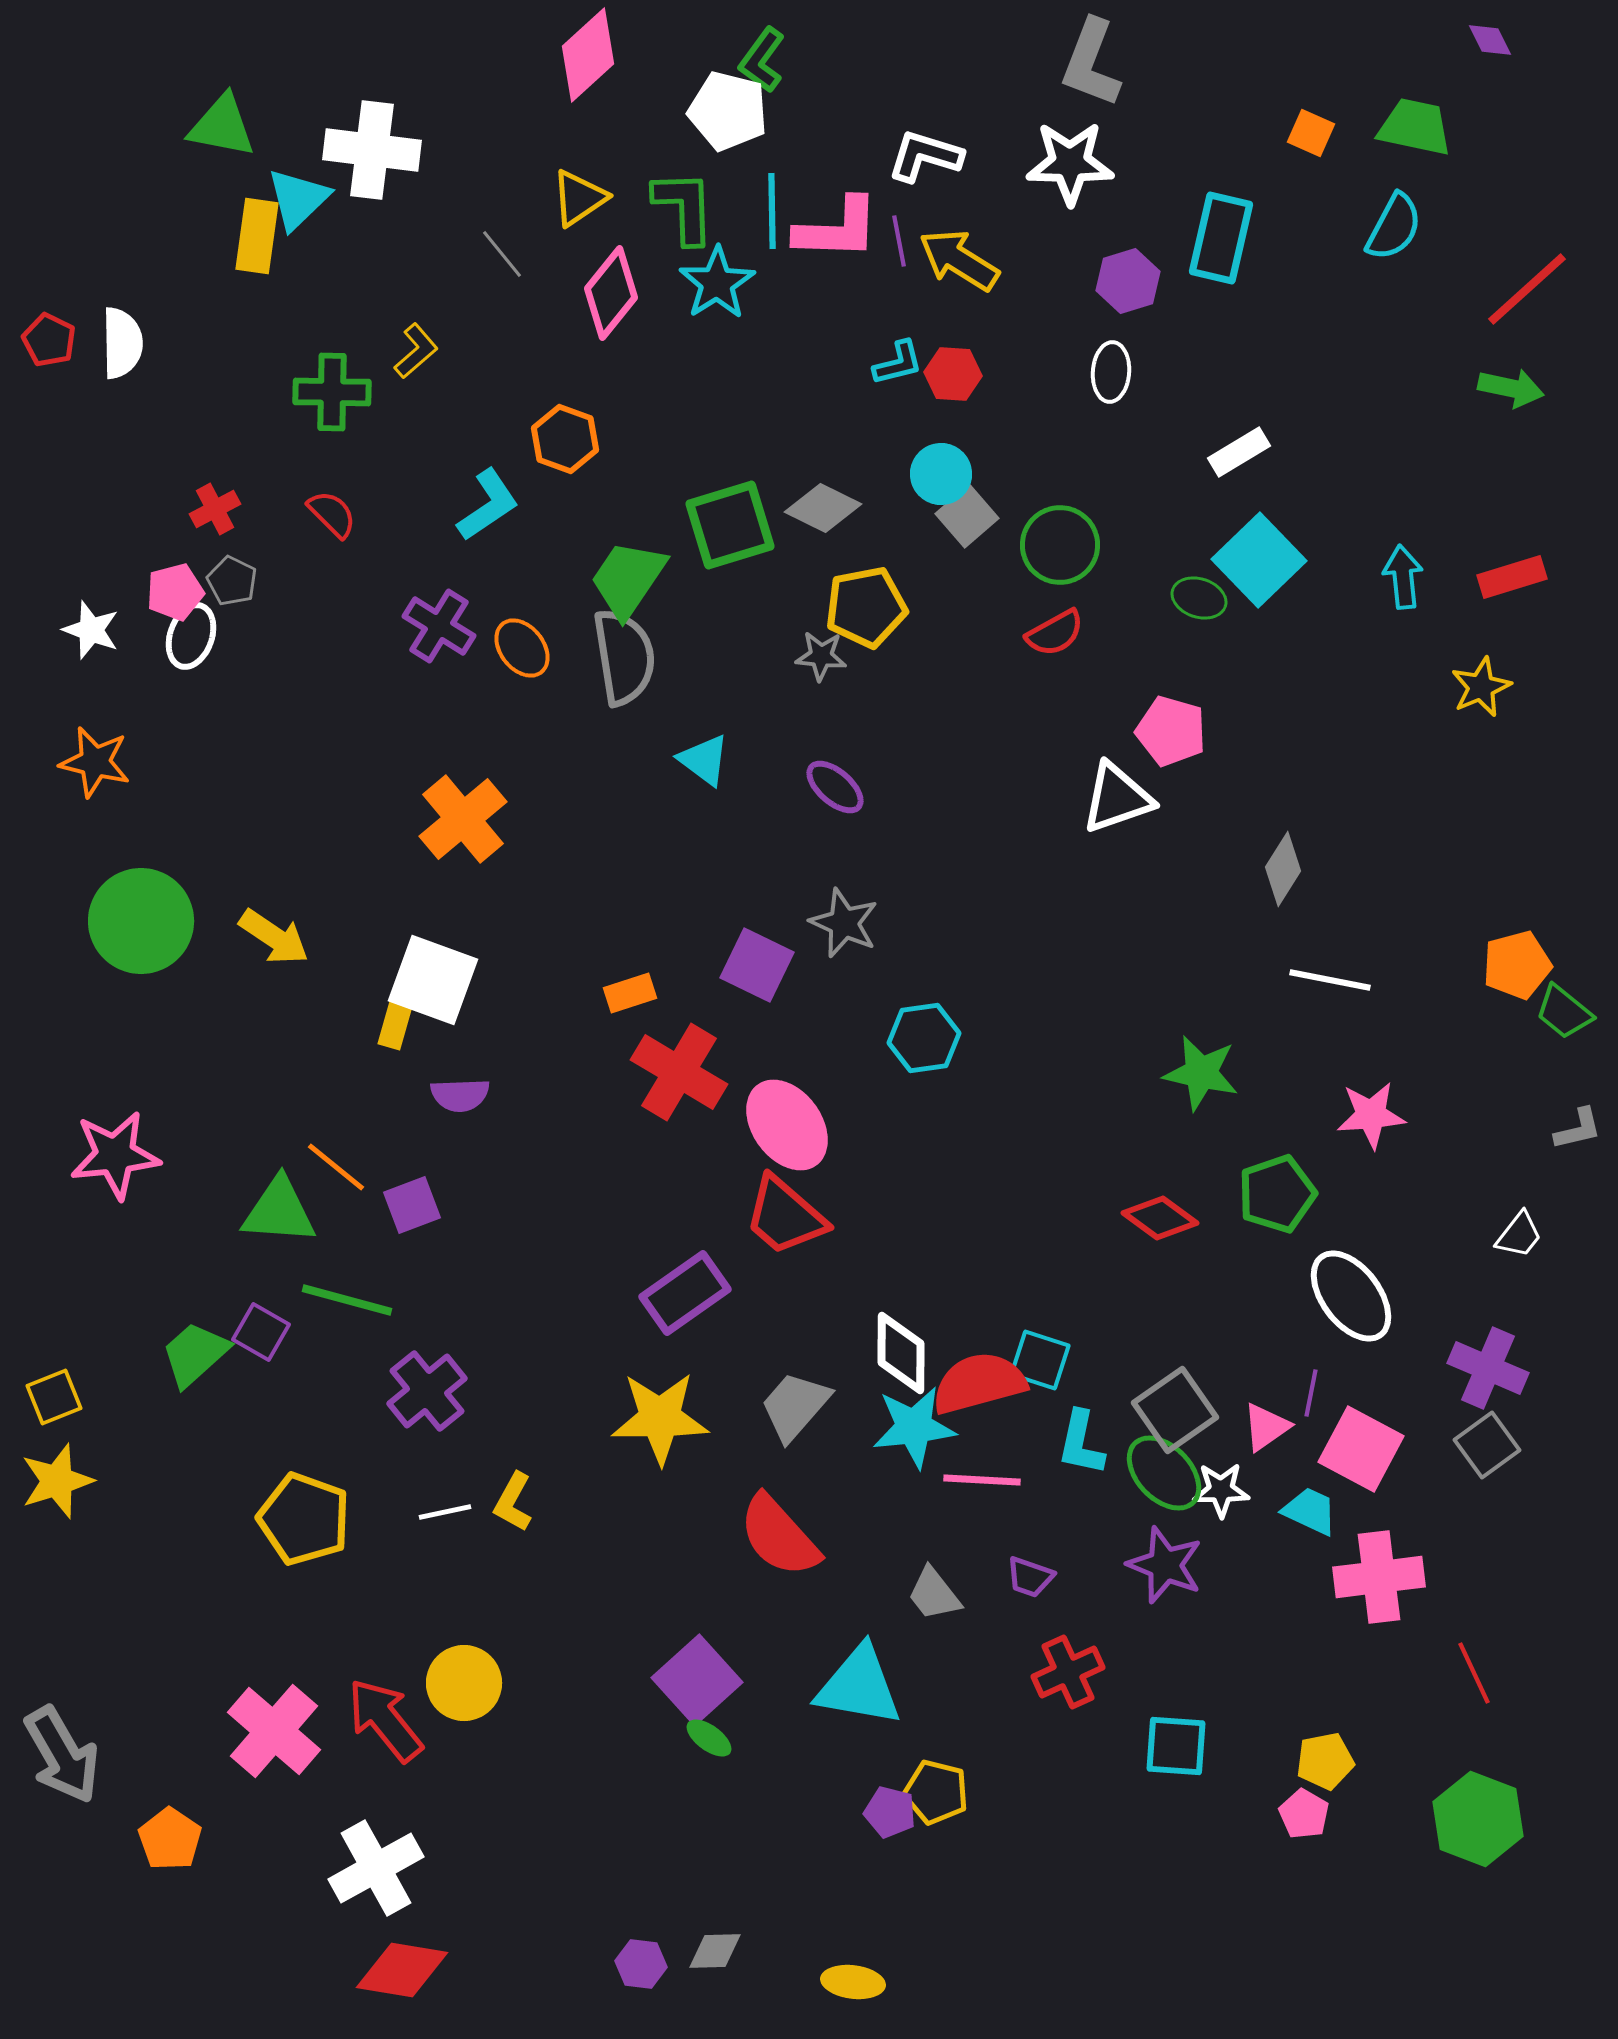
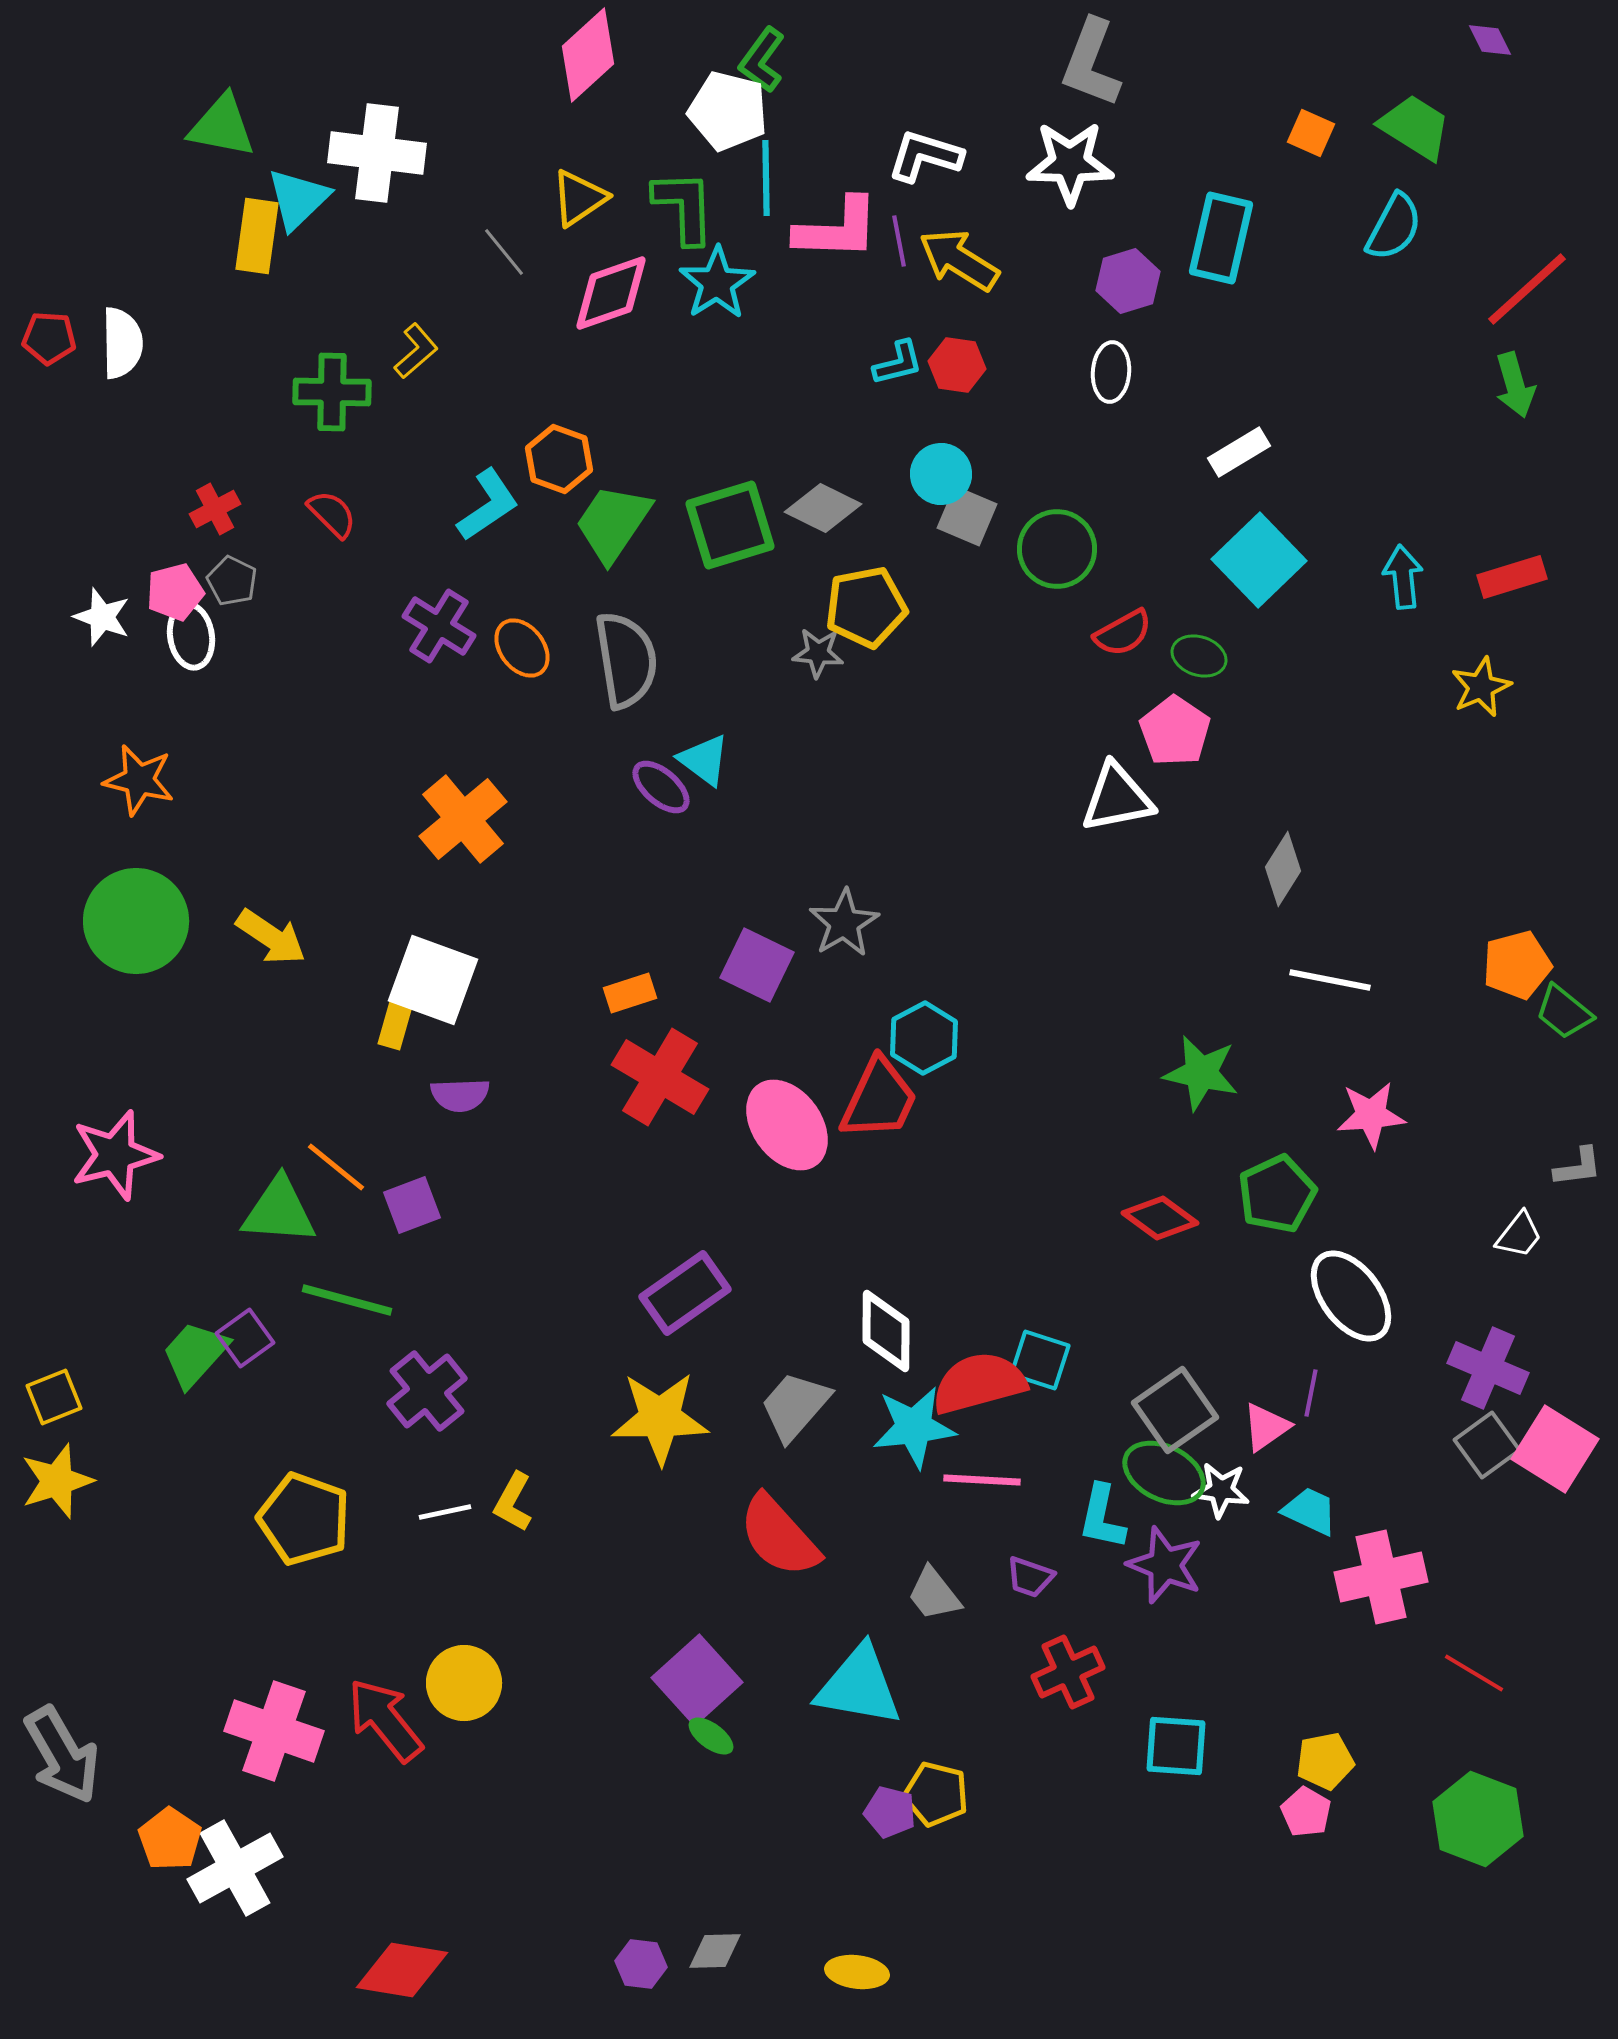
green trapezoid at (1415, 127): rotated 20 degrees clockwise
white cross at (372, 150): moved 5 px right, 3 px down
cyan line at (772, 211): moved 6 px left, 33 px up
gray line at (502, 254): moved 2 px right, 2 px up
pink diamond at (611, 293): rotated 32 degrees clockwise
red pentagon at (49, 340): moved 2 px up; rotated 22 degrees counterclockwise
red hexagon at (953, 374): moved 4 px right, 9 px up; rotated 4 degrees clockwise
green arrow at (1511, 388): moved 4 px right, 3 px up; rotated 62 degrees clockwise
orange hexagon at (565, 439): moved 6 px left, 20 px down
gray square at (967, 516): rotated 26 degrees counterclockwise
green circle at (1060, 545): moved 3 px left, 4 px down
green trapezoid at (628, 579): moved 15 px left, 56 px up
green ellipse at (1199, 598): moved 58 px down
white star at (91, 630): moved 11 px right, 13 px up
red semicircle at (1055, 633): moved 68 px right
white ellipse at (191, 636): rotated 28 degrees counterclockwise
gray star at (821, 656): moved 3 px left, 3 px up
gray semicircle at (624, 657): moved 2 px right, 3 px down
pink pentagon at (1171, 731): moved 4 px right; rotated 18 degrees clockwise
orange star at (95, 762): moved 44 px right, 18 px down
purple ellipse at (835, 787): moved 174 px left
white triangle at (1117, 798): rotated 8 degrees clockwise
green circle at (141, 921): moved 5 px left
gray star at (844, 923): rotated 18 degrees clockwise
yellow arrow at (274, 937): moved 3 px left
cyan hexagon at (924, 1038): rotated 20 degrees counterclockwise
red cross at (679, 1072): moved 19 px left, 5 px down
gray L-shape at (1578, 1129): moved 38 px down; rotated 6 degrees clockwise
pink star at (115, 1155): rotated 8 degrees counterclockwise
green pentagon at (1277, 1194): rotated 6 degrees counterclockwise
red trapezoid at (785, 1216): moved 94 px right, 117 px up; rotated 106 degrees counterclockwise
purple square at (261, 1332): moved 16 px left, 6 px down; rotated 24 degrees clockwise
white diamond at (901, 1353): moved 15 px left, 22 px up
green trapezoid at (195, 1354): rotated 6 degrees counterclockwise
cyan L-shape at (1081, 1443): moved 21 px right, 74 px down
pink square at (1361, 1449): moved 194 px right; rotated 4 degrees clockwise
green ellipse at (1164, 1473): rotated 20 degrees counterclockwise
white star at (1221, 1490): rotated 8 degrees clockwise
pink cross at (1379, 1577): moved 2 px right; rotated 6 degrees counterclockwise
red line at (1474, 1673): rotated 34 degrees counterclockwise
pink cross at (274, 1731): rotated 22 degrees counterclockwise
green ellipse at (709, 1738): moved 2 px right, 2 px up
yellow pentagon at (936, 1792): moved 2 px down
pink pentagon at (1304, 1814): moved 2 px right, 2 px up
white cross at (376, 1868): moved 141 px left
yellow ellipse at (853, 1982): moved 4 px right, 10 px up
